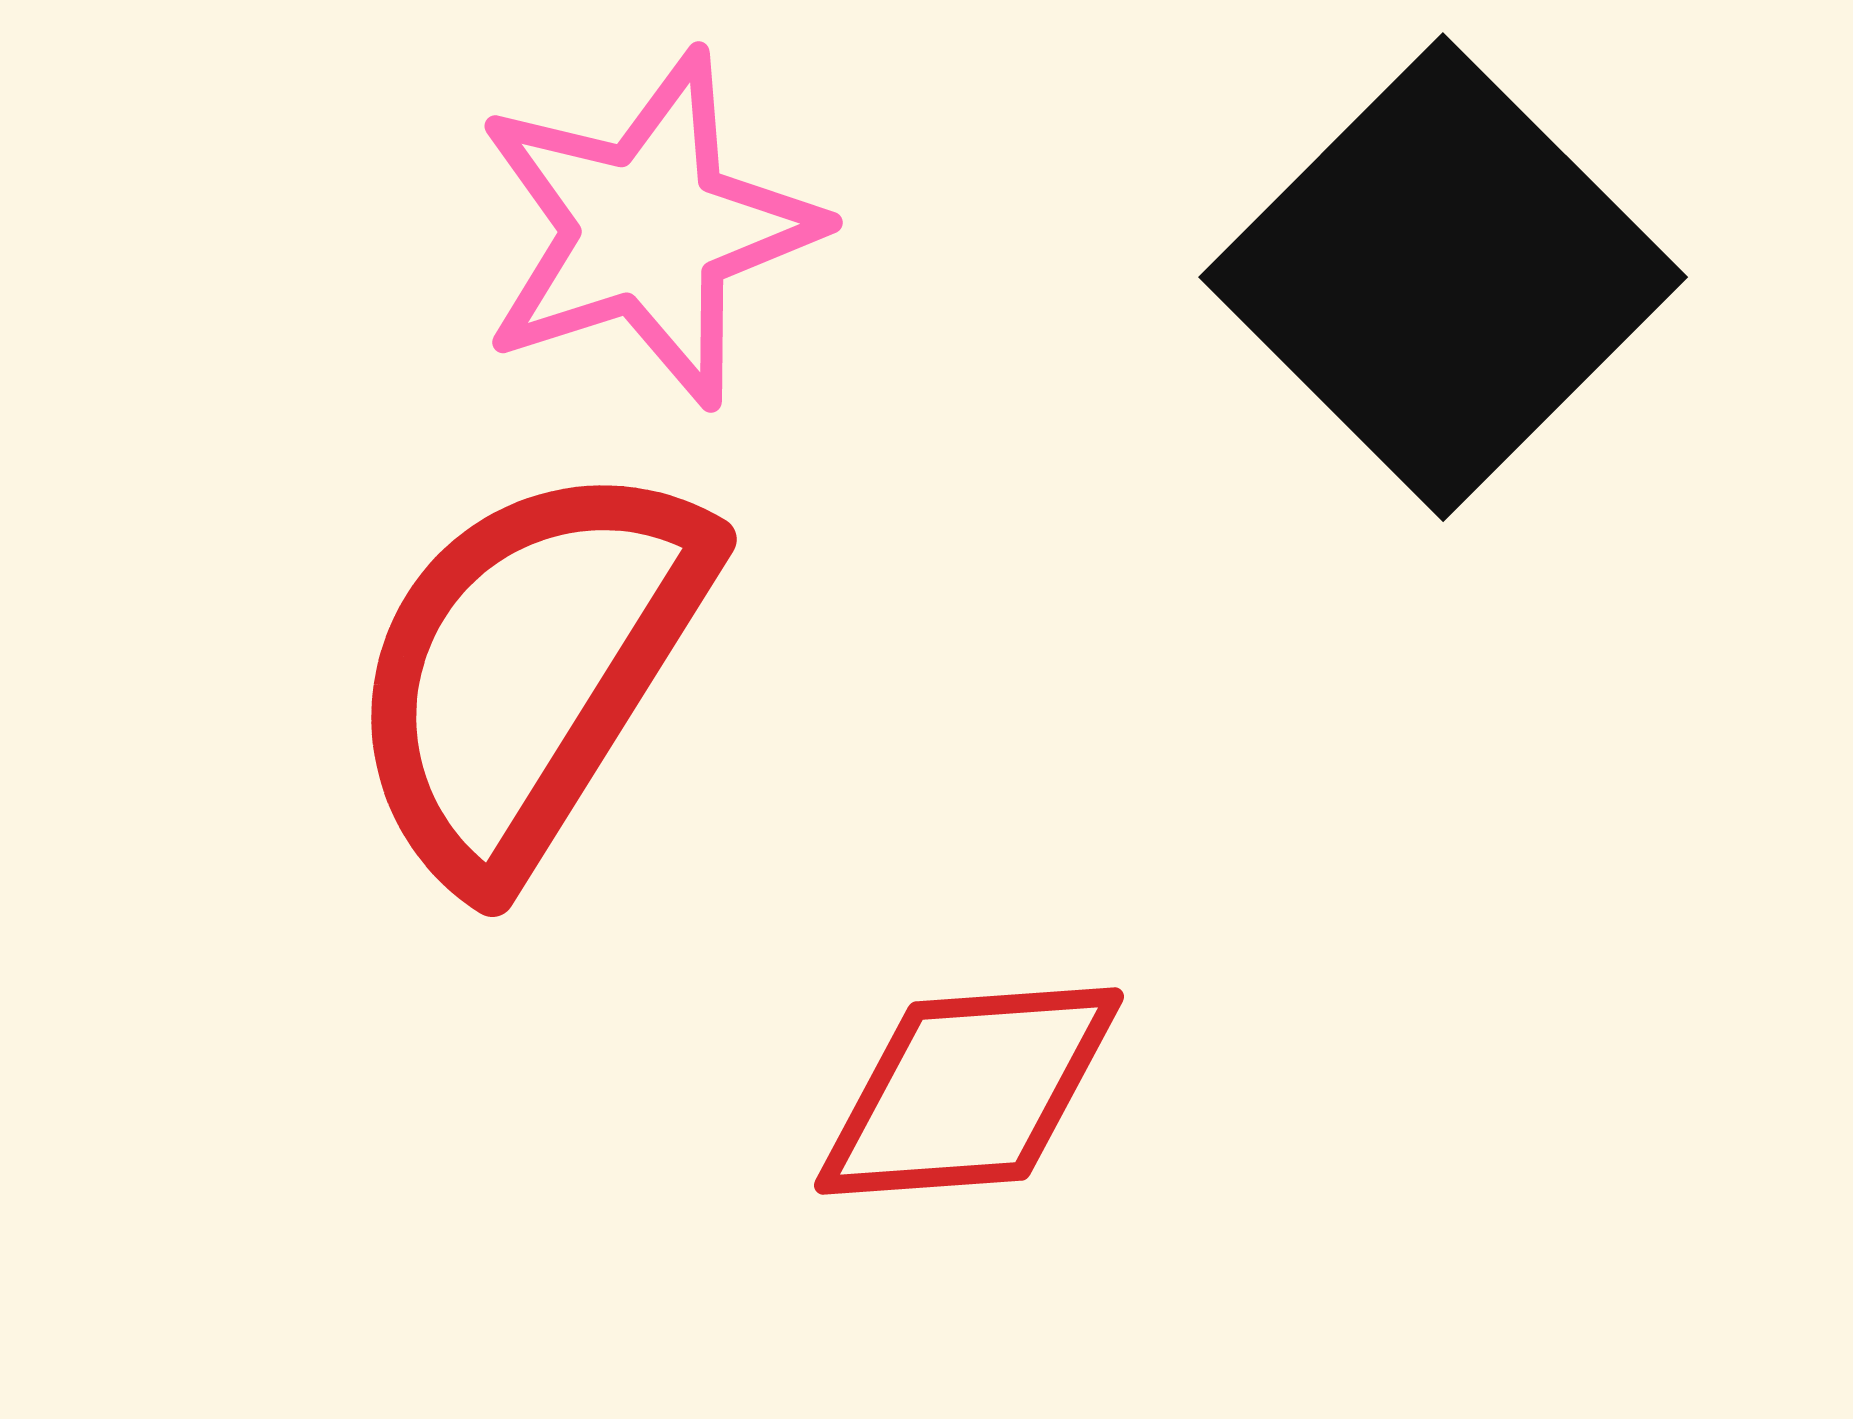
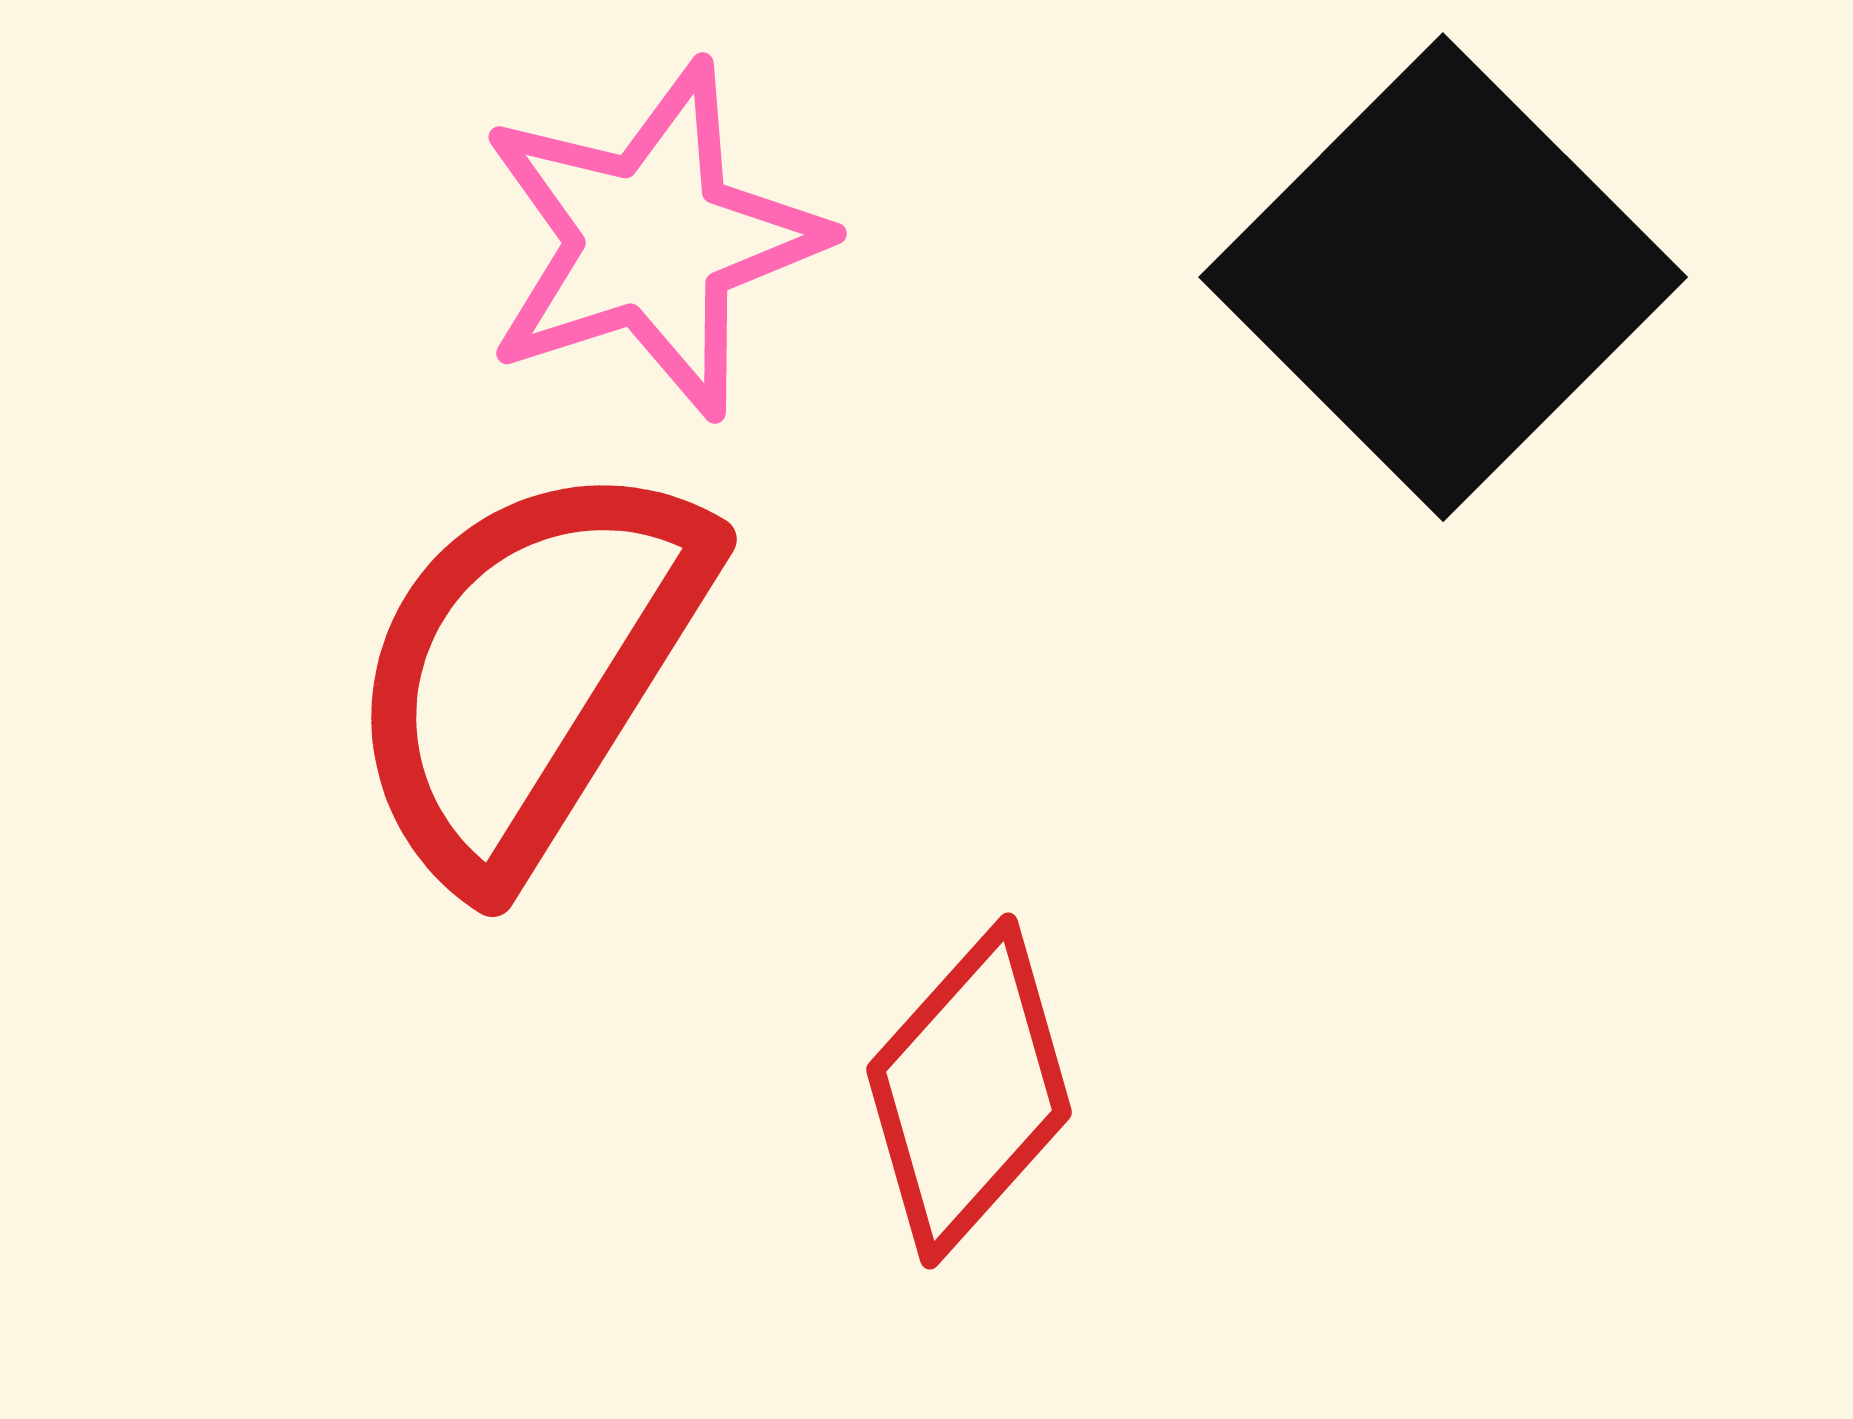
pink star: moved 4 px right, 11 px down
red diamond: rotated 44 degrees counterclockwise
